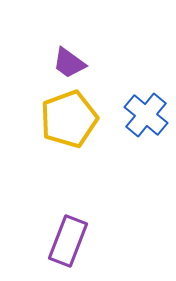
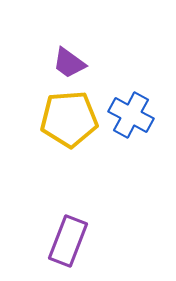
blue cross: moved 15 px left; rotated 12 degrees counterclockwise
yellow pentagon: rotated 16 degrees clockwise
